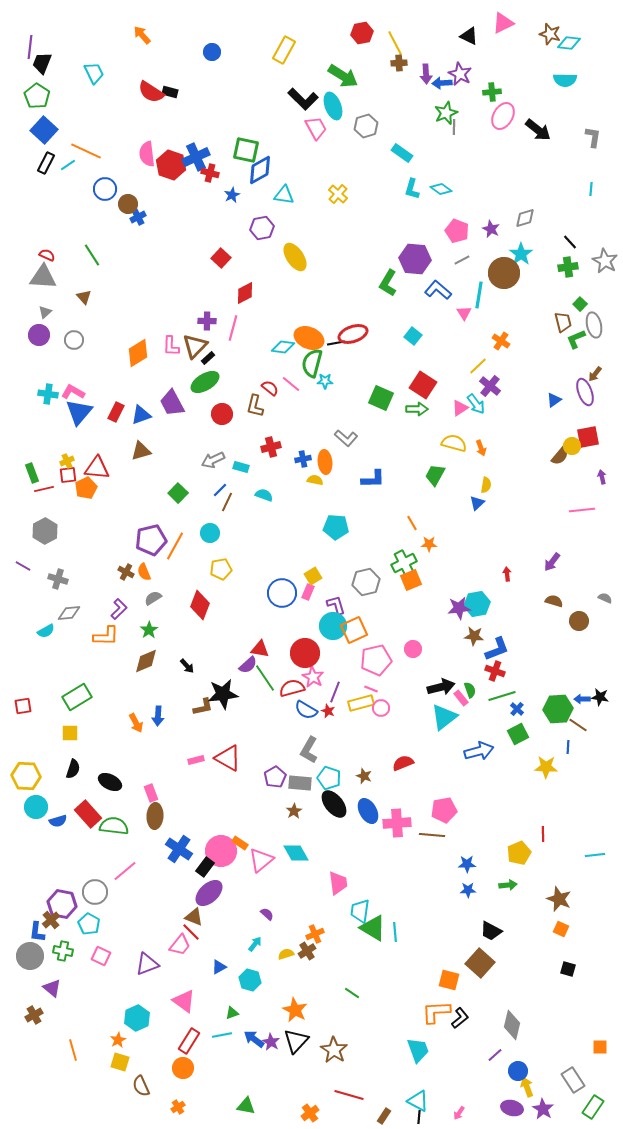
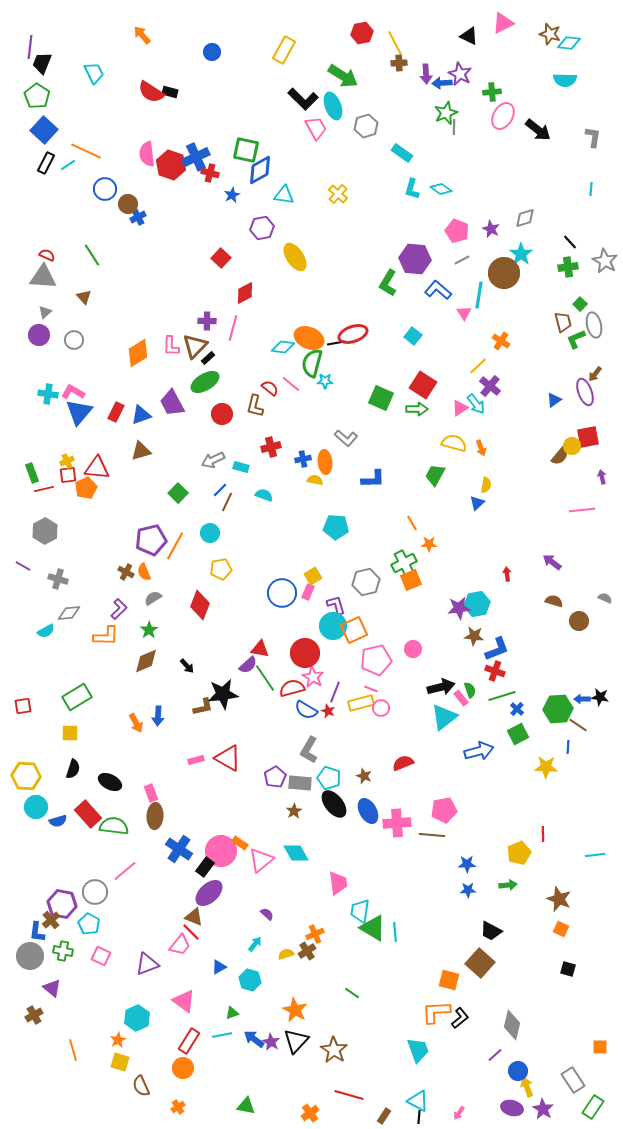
purple arrow at (552, 562): rotated 90 degrees clockwise
